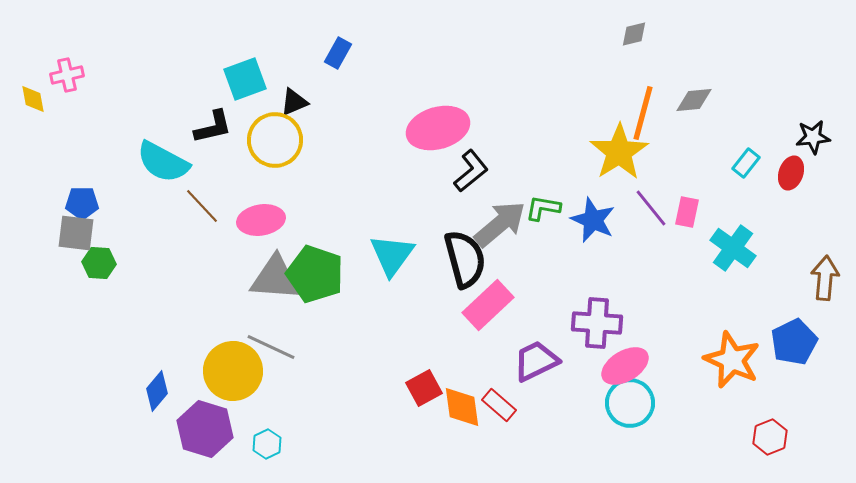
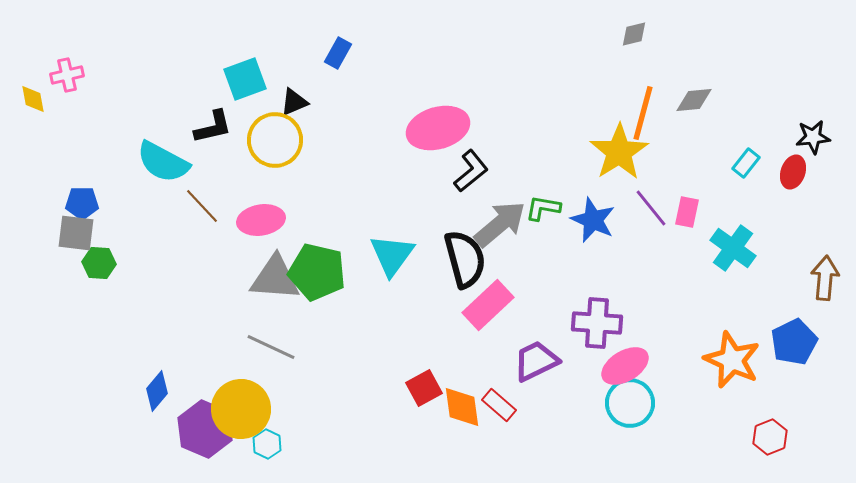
red ellipse at (791, 173): moved 2 px right, 1 px up
green pentagon at (315, 274): moved 2 px right, 2 px up; rotated 6 degrees counterclockwise
yellow circle at (233, 371): moved 8 px right, 38 px down
purple hexagon at (205, 429): rotated 6 degrees clockwise
cyan hexagon at (267, 444): rotated 8 degrees counterclockwise
